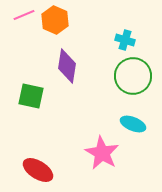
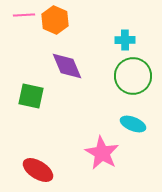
pink line: rotated 20 degrees clockwise
cyan cross: rotated 18 degrees counterclockwise
purple diamond: rotated 32 degrees counterclockwise
